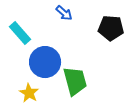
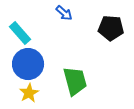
blue circle: moved 17 px left, 2 px down
yellow star: rotated 12 degrees clockwise
